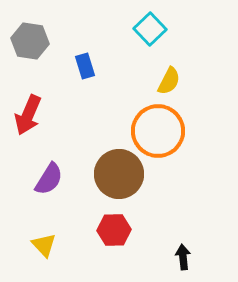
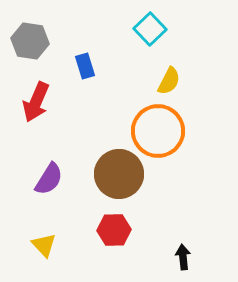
red arrow: moved 8 px right, 13 px up
